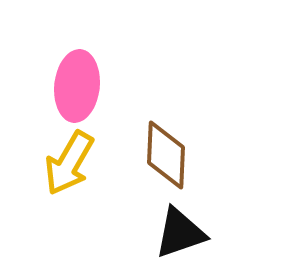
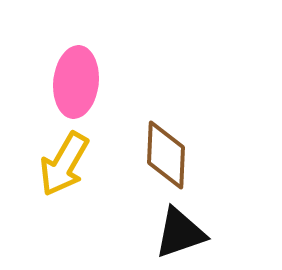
pink ellipse: moved 1 px left, 4 px up
yellow arrow: moved 5 px left, 1 px down
